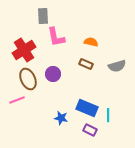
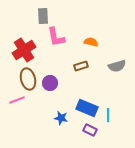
brown rectangle: moved 5 px left, 2 px down; rotated 40 degrees counterclockwise
purple circle: moved 3 px left, 9 px down
brown ellipse: rotated 10 degrees clockwise
